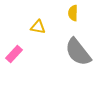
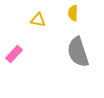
yellow triangle: moved 7 px up
gray semicircle: rotated 20 degrees clockwise
